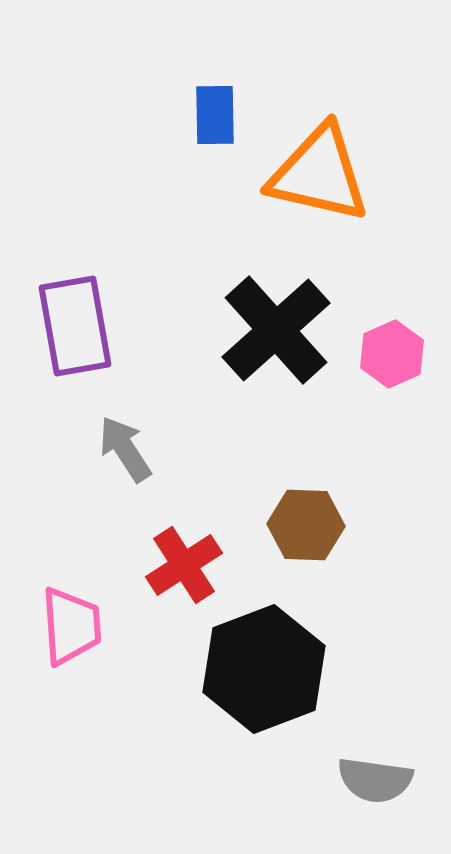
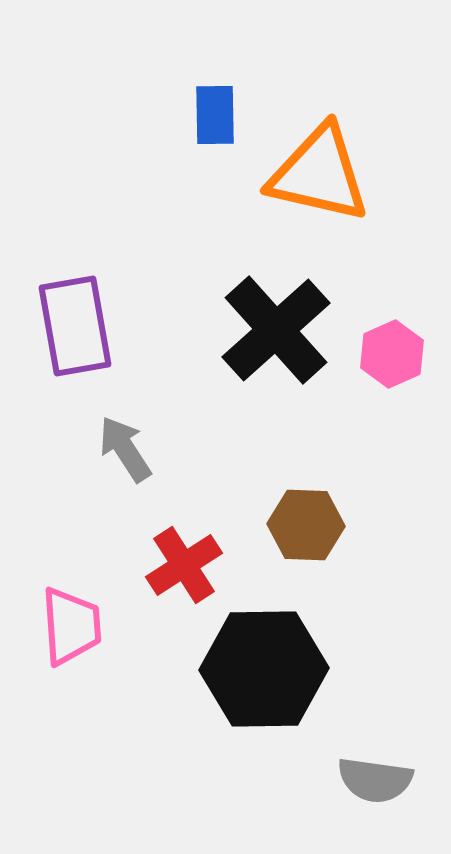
black hexagon: rotated 20 degrees clockwise
